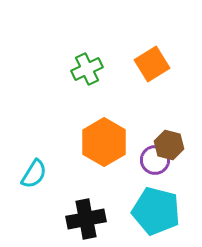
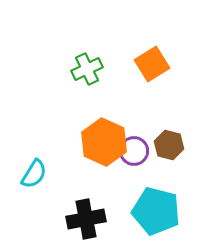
orange hexagon: rotated 6 degrees counterclockwise
purple circle: moved 21 px left, 9 px up
